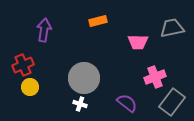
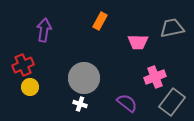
orange rectangle: moved 2 px right; rotated 48 degrees counterclockwise
